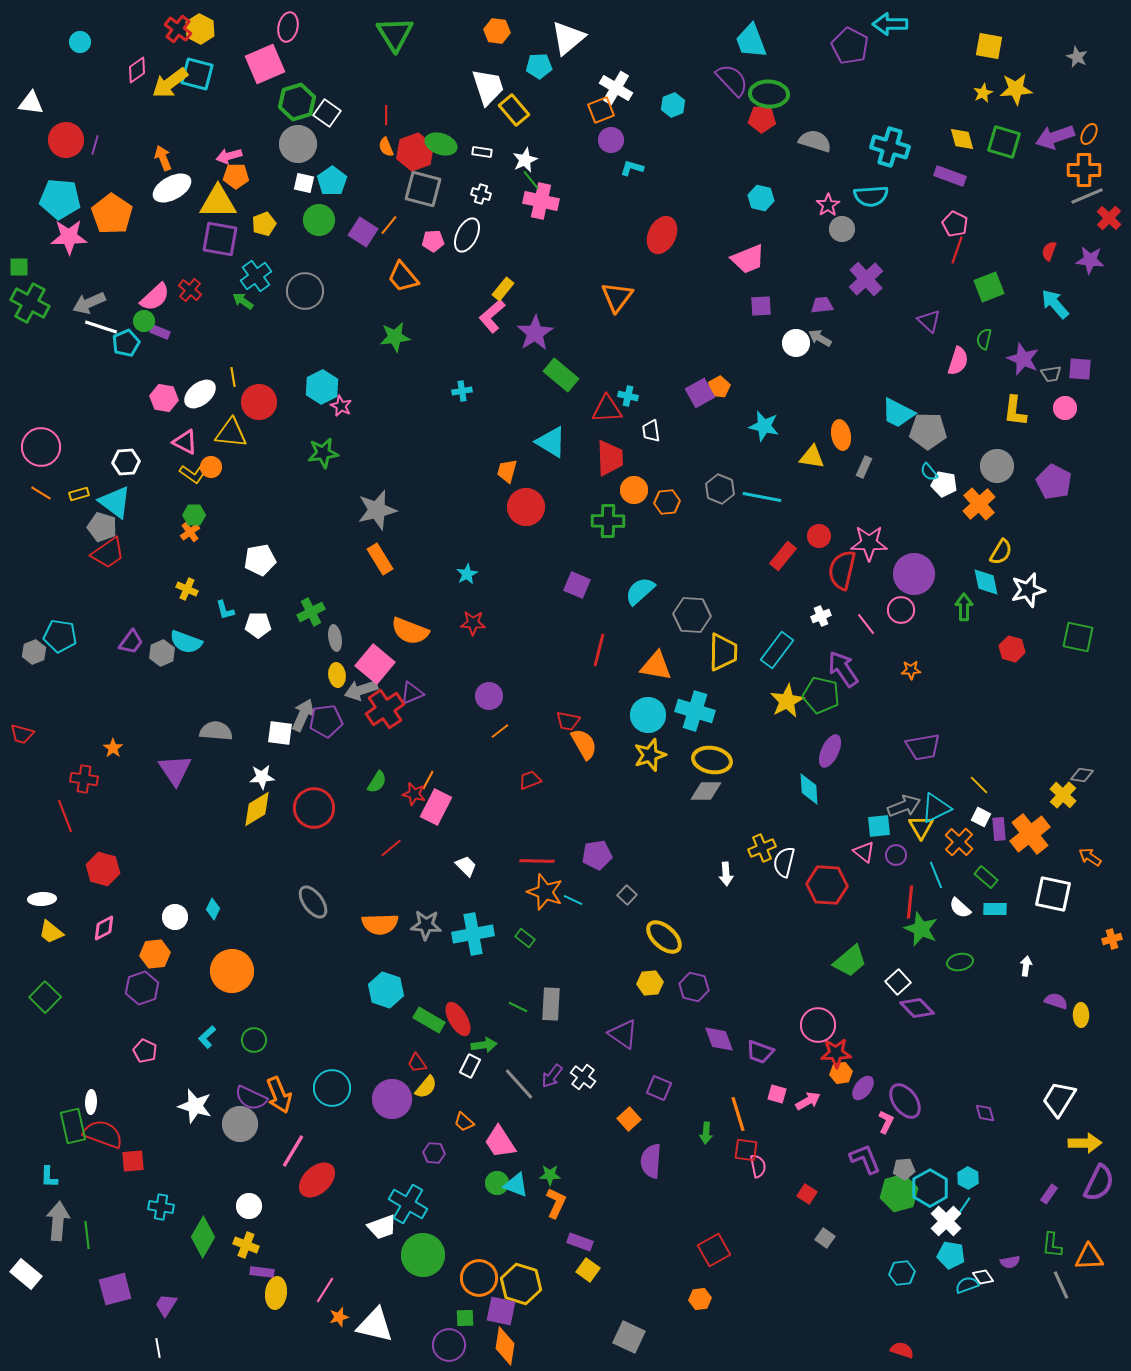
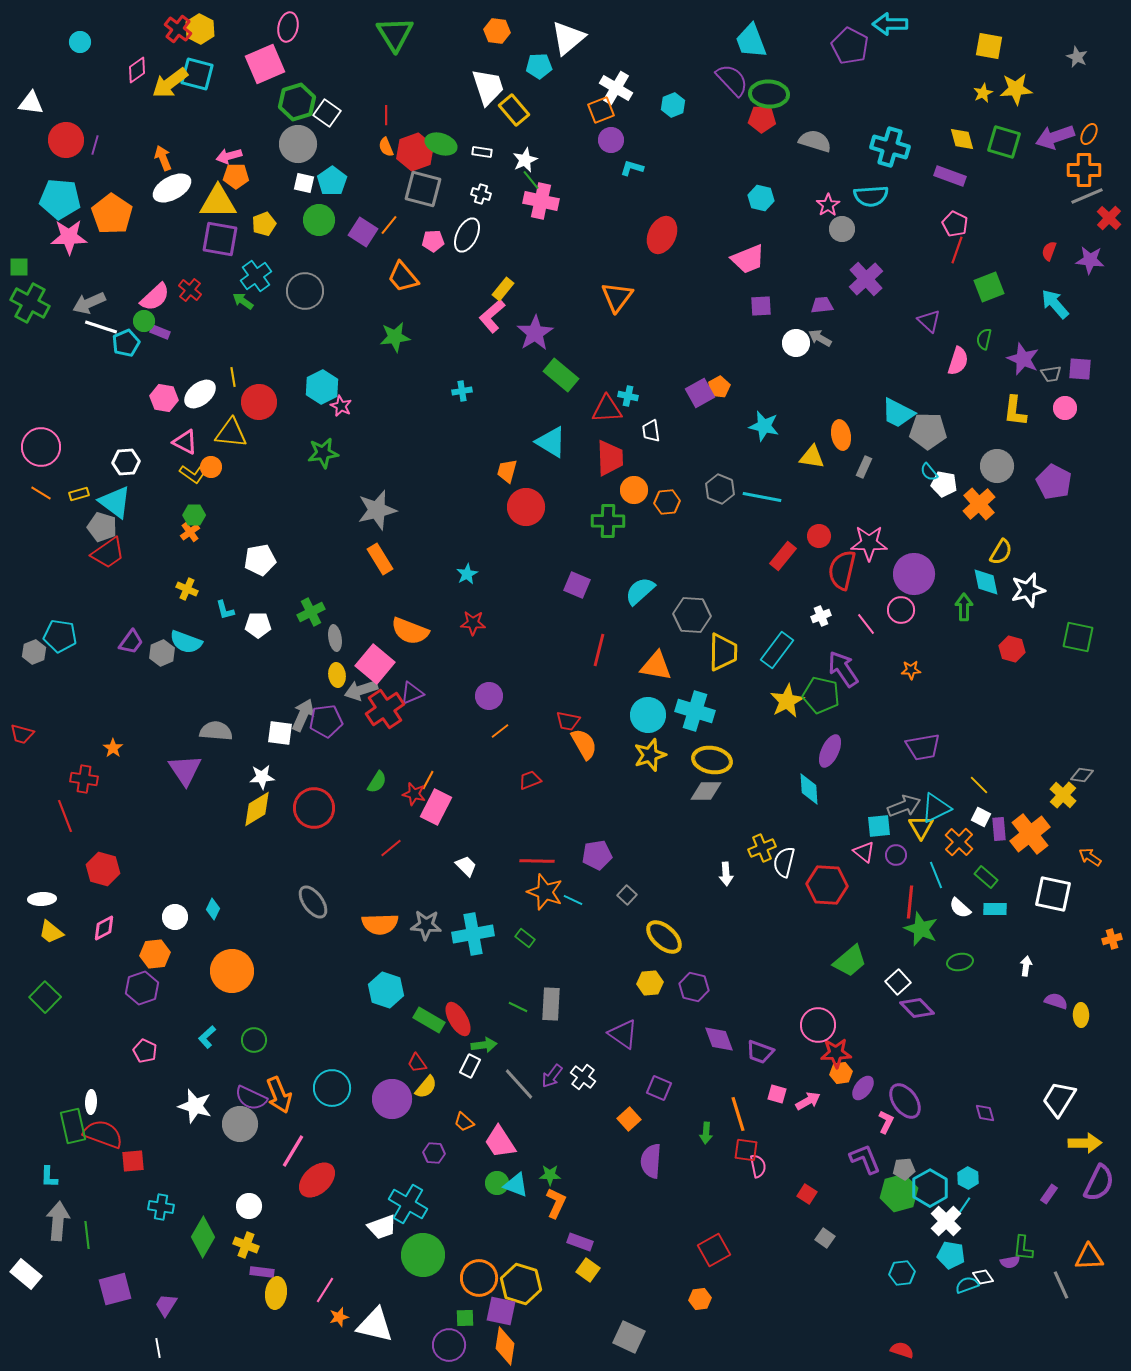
purple triangle at (175, 770): moved 10 px right
green L-shape at (1052, 1245): moved 29 px left, 3 px down
